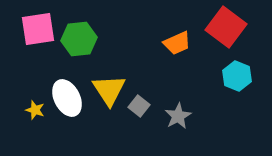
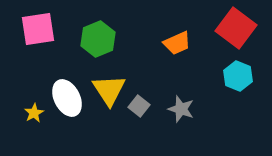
red square: moved 10 px right, 1 px down
green hexagon: moved 19 px right; rotated 16 degrees counterclockwise
cyan hexagon: moved 1 px right
yellow star: moved 1 px left, 3 px down; rotated 24 degrees clockwise
gray star: moved 3 px right, 7 px up; rotated 24 degrees counterclockwise
